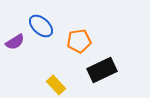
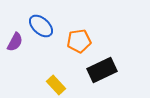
purple semicircle: rotated 30 degrees counterclockwise
